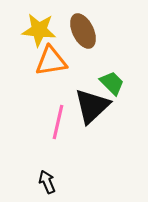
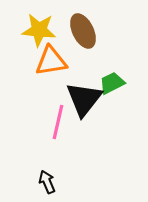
green trapezoid: rotated 72 degrees counterclockwise
black triangle: moved 8 px left, 7 px up; rotated 9 degrees counterclockwise
